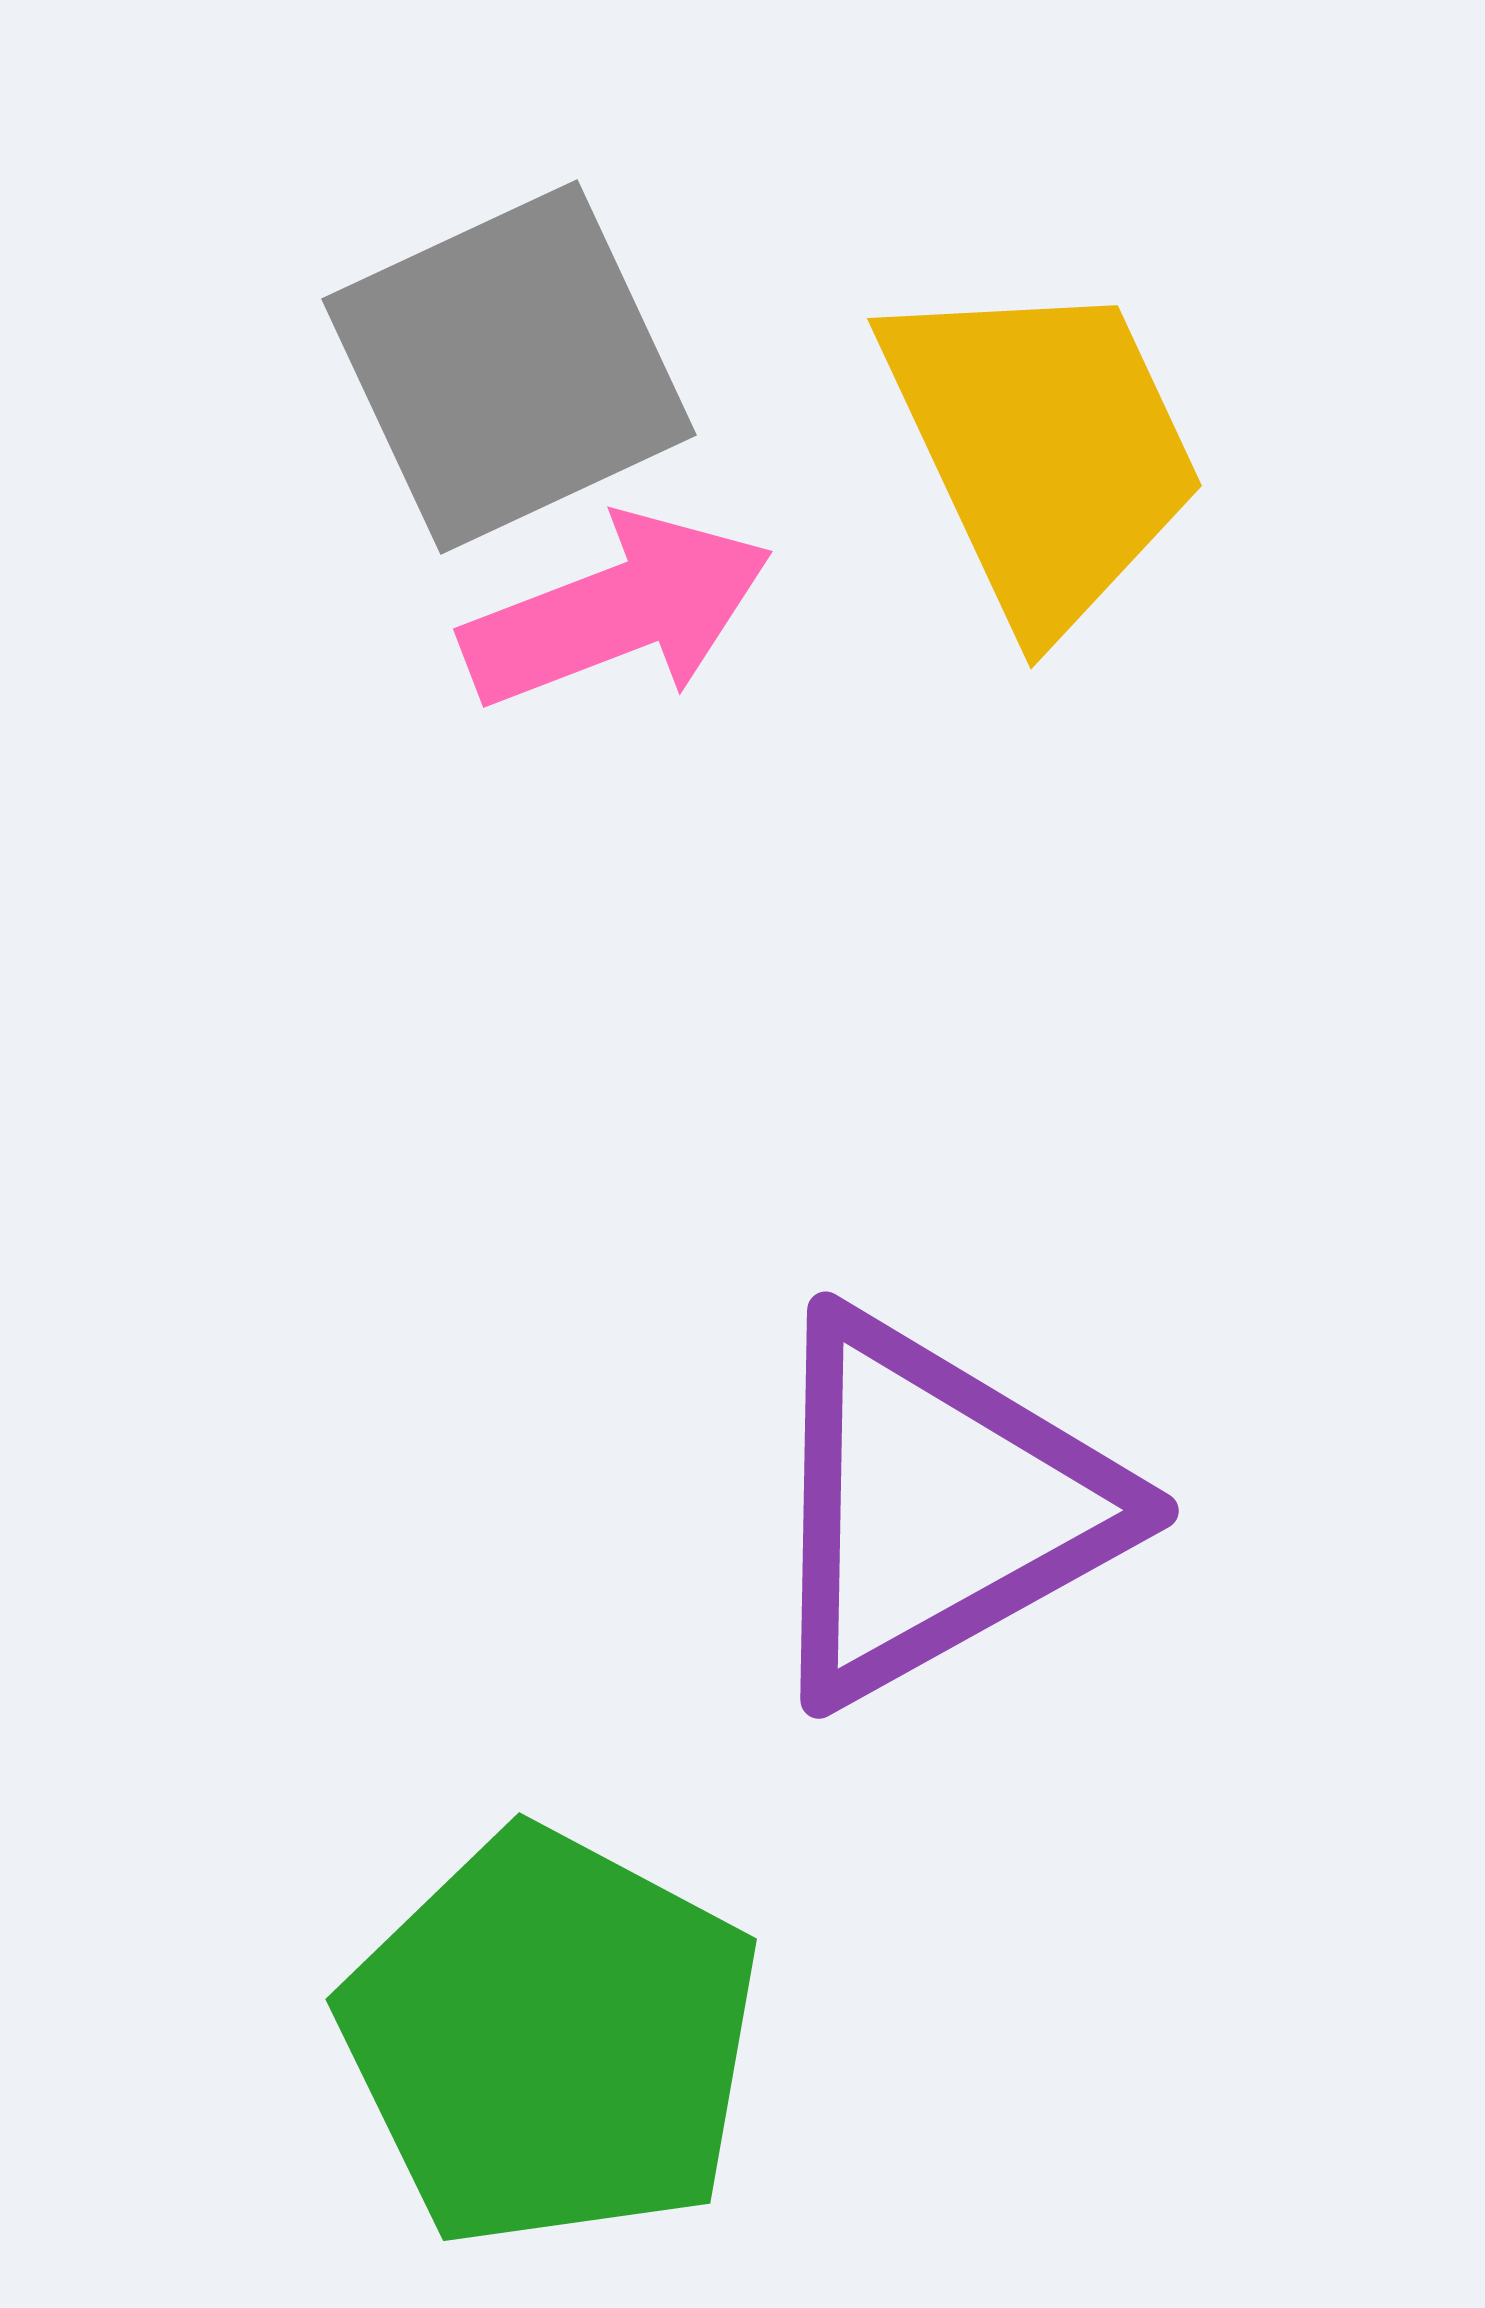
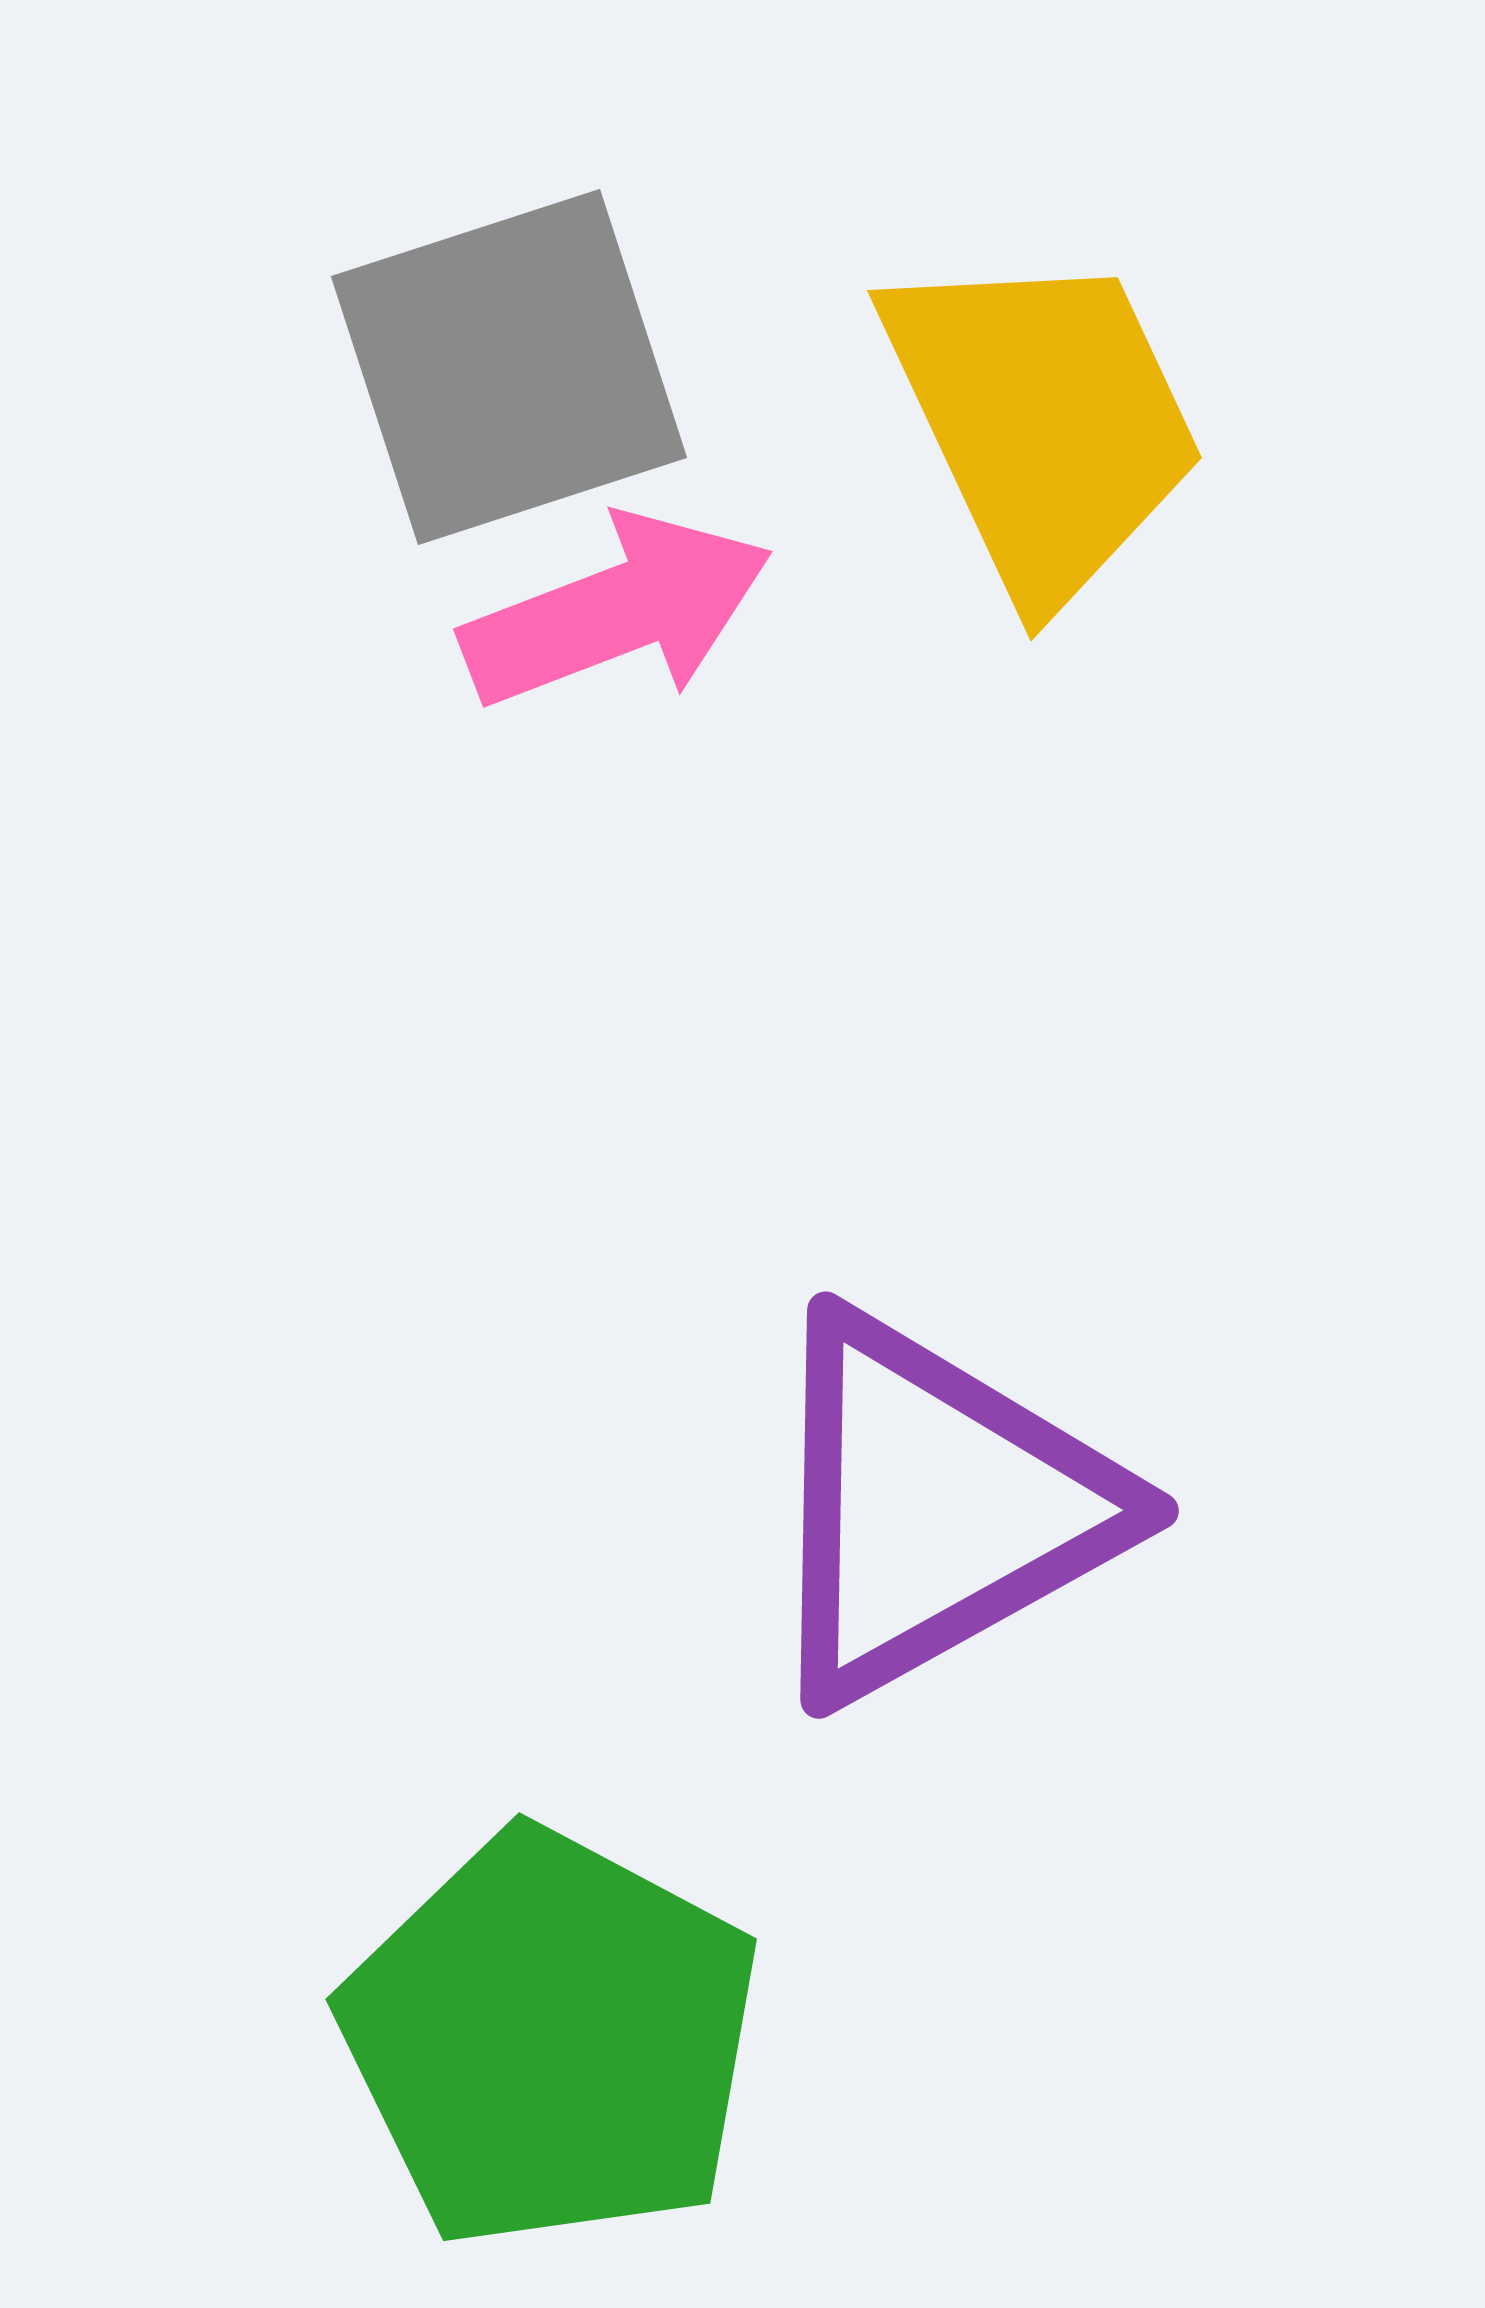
gray square: rotated 7 degrees clockwise
yellow trapezoid: moved 28 px up
